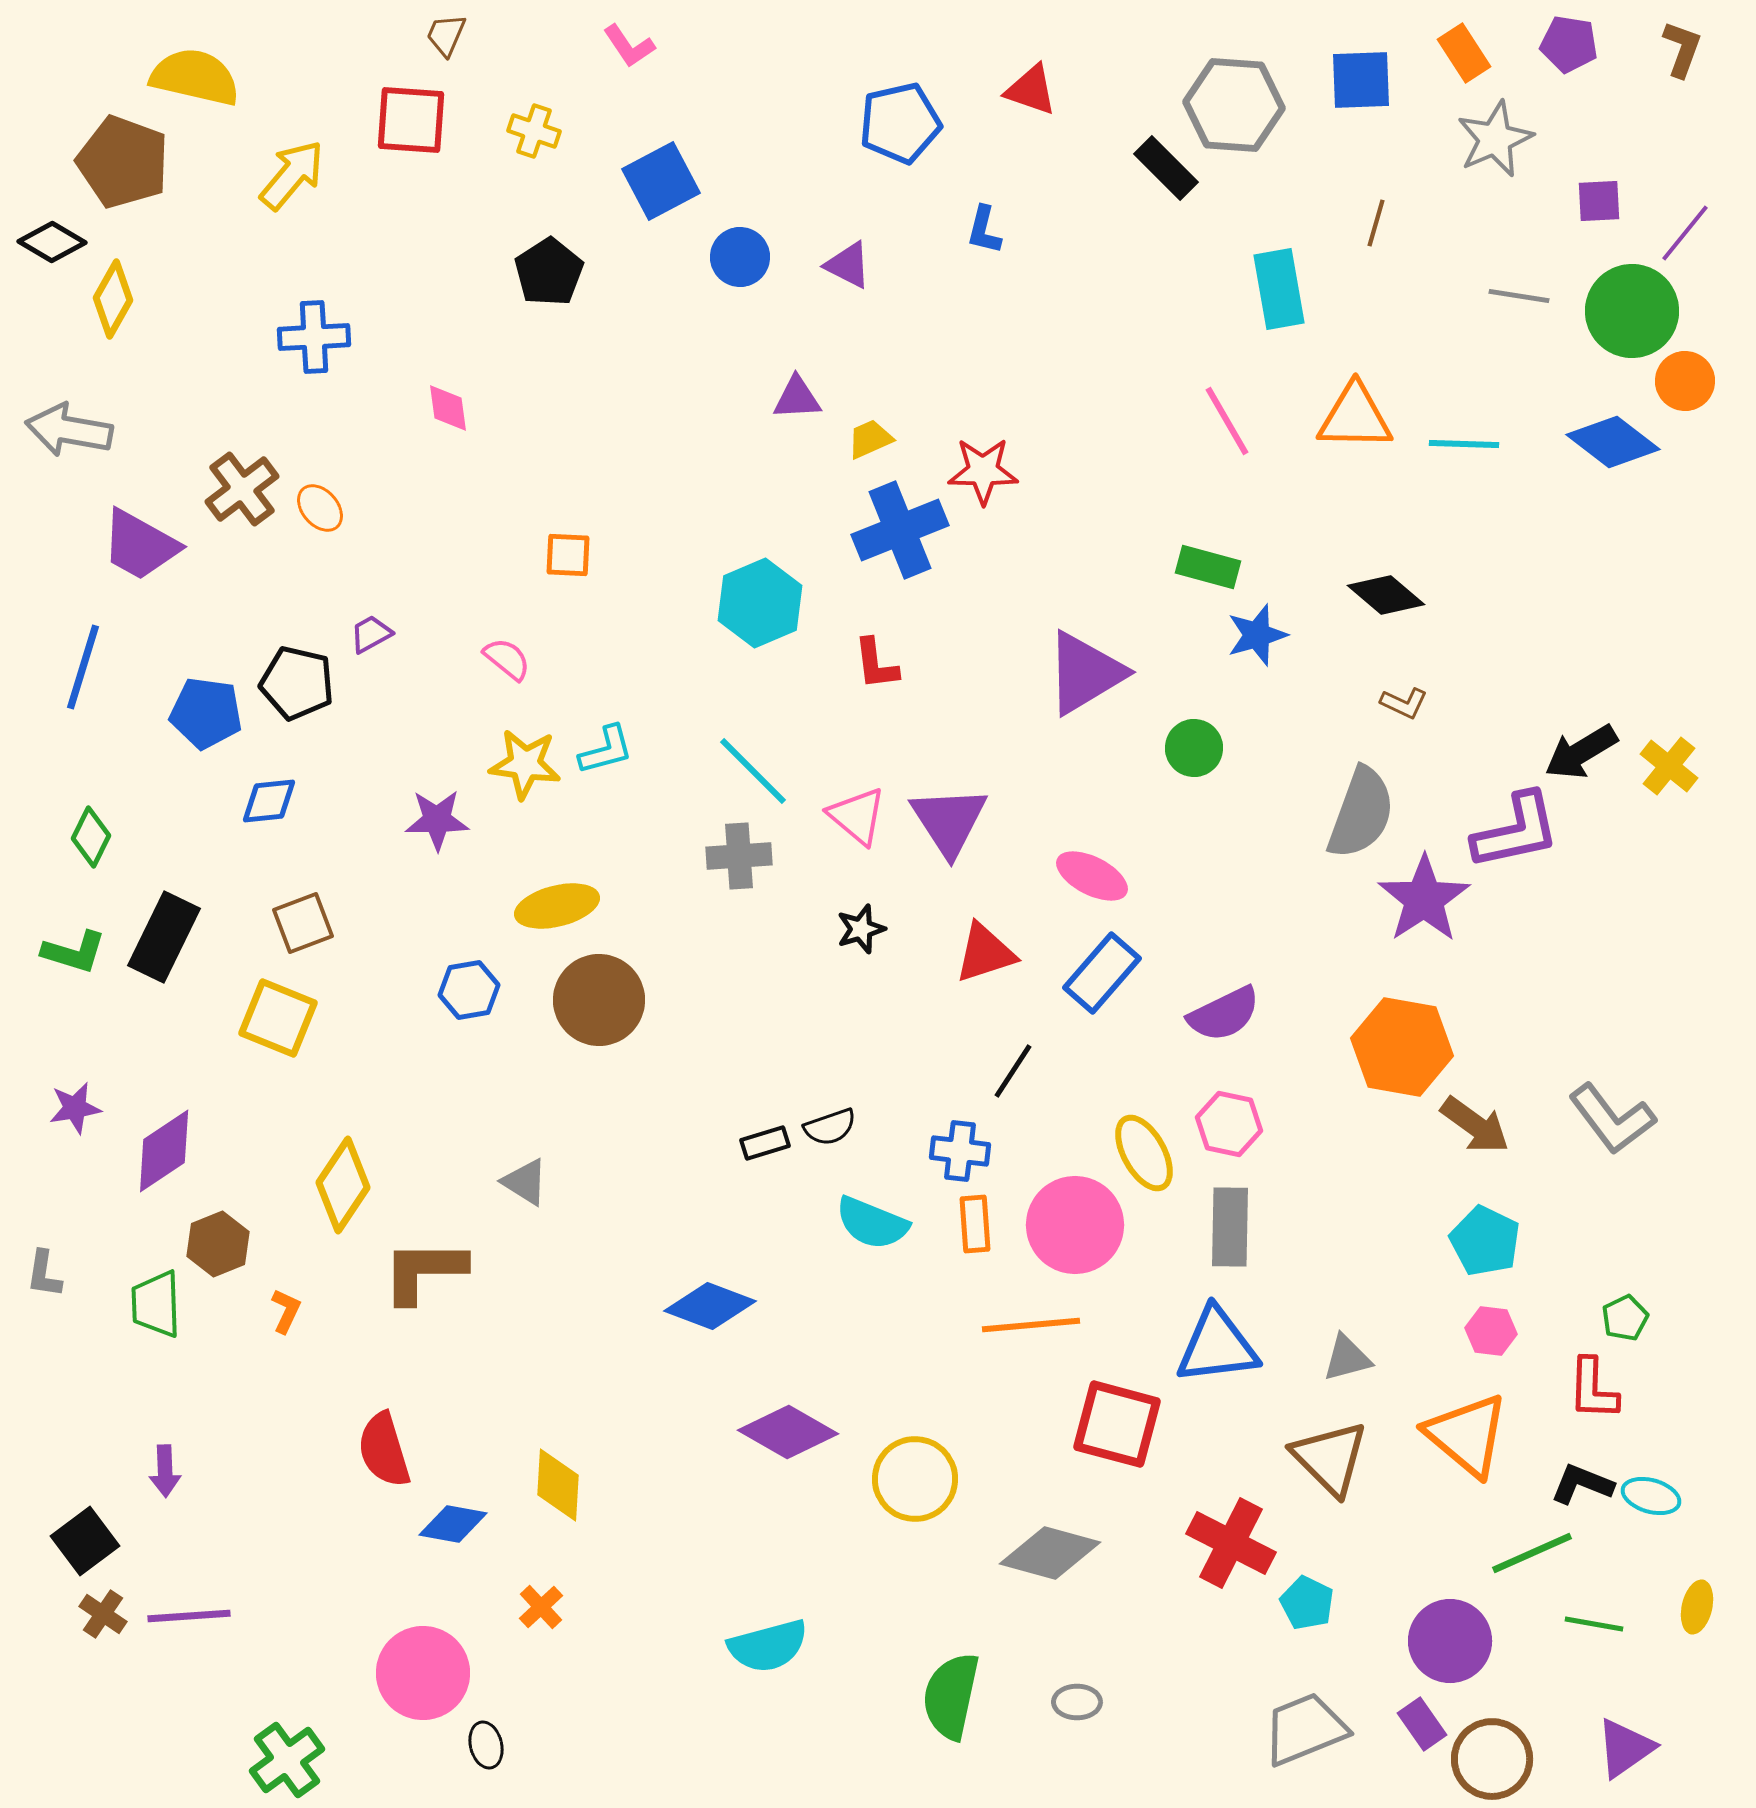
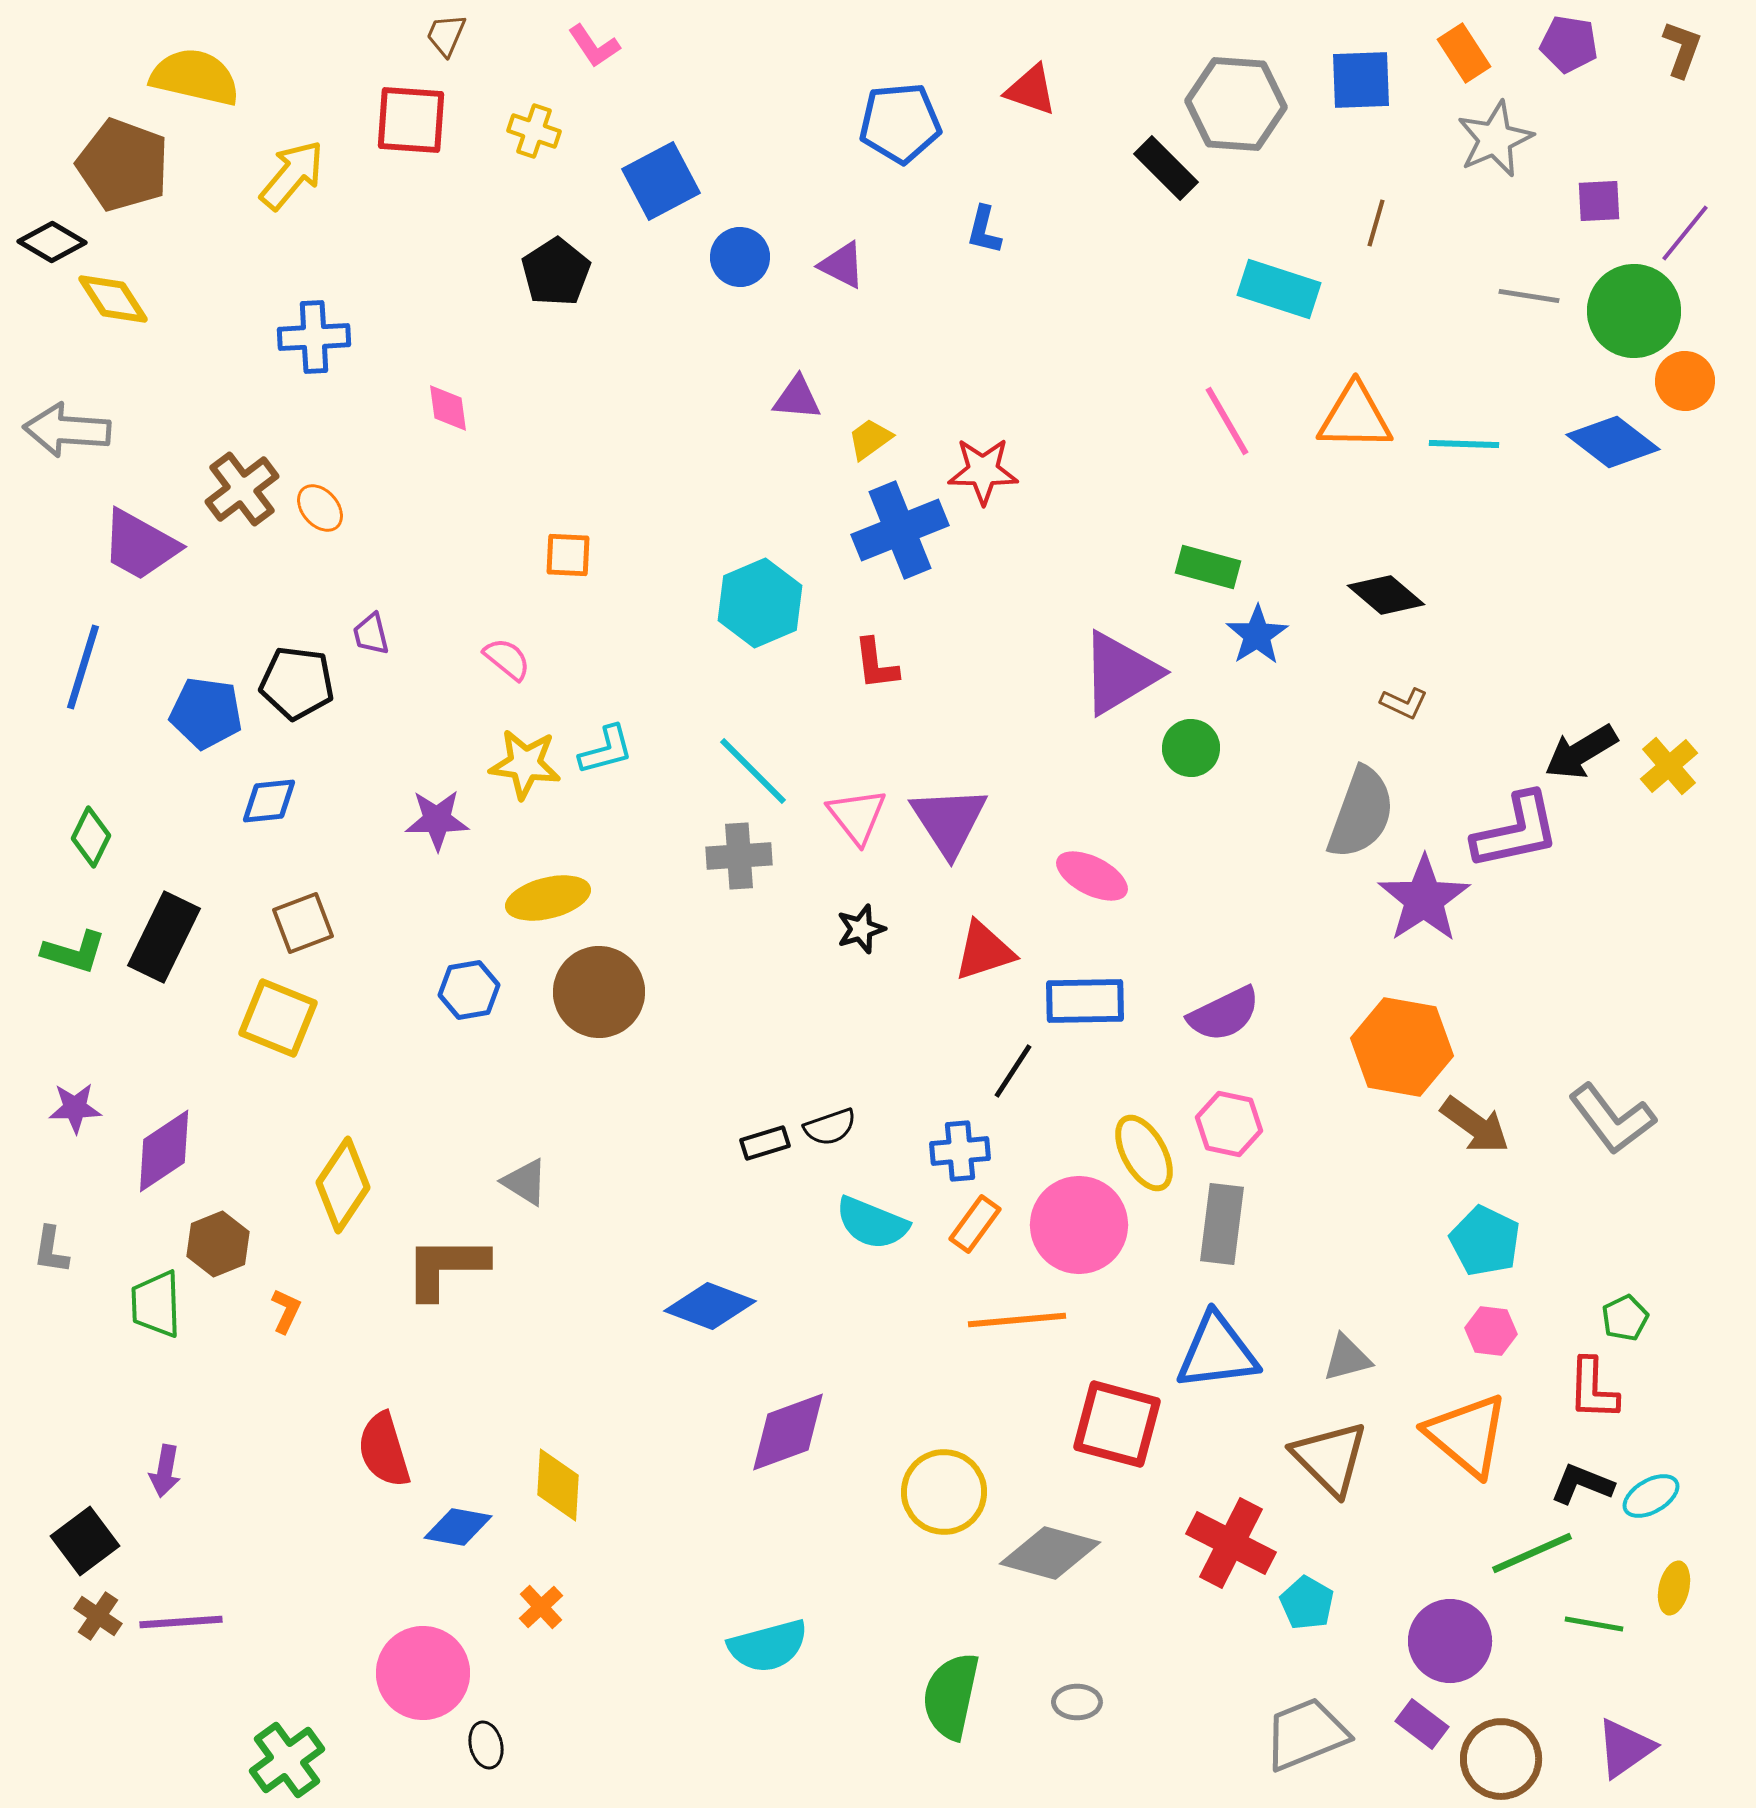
pink L-shape at (629, 46): moved 35 px left
gray hexagon at (1234, 105): moved 2 px right, 1 px up
blue pentagon at (900, 123): rotated 8 degrees clockwise
brown pentagon at (123, 162): moved 3 px down
purple triangle at (848, 265): moved 6 px left
black pentagon at (549, 272): moved 7 px right
cyan rectangle at (1279, 289): rotated 62 degrees counterclockwise
gray line at (1519, 296): moved 10 px right
yellow diamond at (113, 299): rotated 62 degrees counterclockwise
green circle at (1632, 311): moved 2 px right
purple triangle at (797, 398): rotated 8 degrees clockwise
gray arrow at (69, 430): moved 2 px left; rotated 6 degrees counterclockwise
yellow trapezoid at (870, 439): rotated 12 degrees counterclockwise
purple trapezoid at (371, 634): rotated 75 degrees counterclockwise
blue star at (1257, 635): rotated 16 degrees counterclockwise
purple triangle at (1085, 673): moved 35 px right
black pentagon at (297, 683): rotated 6 degrees counterclockwise
green circle at (1194, 748): moved 3 px left
yellow cross at (1669, 766): rotated 10 degrees clockwise
pink triangle at (857, 816): rotated 12 degrees clockwise
yellow ellipse at (557, 906): moved 9 px left, 8 px up
red triangle at (985, 953): moved 1 px left, 2 px up
blue rectangle at (1102, 973): moved 17 px left, 28 px down; rotated 48 degrees clockwise
brown circle at (599, 1000): moved 8 px up
purple star at (75, 1108): rotated 8 degrees clockwise
blue cross at (960, 1151): rotated 12 degrees counterclockwise
orange rectangle at (975, 1224): rotated 40 degrees clockwise
pink circle at (1075, 1225): moved 4 px right
gray rectangle at (1230, 1227): moved 8 px left, 3 px up; rotated 6 degrees clockwise
brown L-shape at (424, 1271): moved 22 px right, 4 px up
gray L-shape at (44, 1274): moved 7 px right, 24 px up
orange line at (1031, 1325): moved 14 px left, 5 px up
blue triangle at (1217, 1346): moved 6 px down
purple diamond at (788, 1432): rotated 50 degrees counterclockwise
purple arrow at (165, 1471): rotated 12 degrees clockwise
yellow circle at (915, 1479): moved 29 px right, 13 px down
cyan ellipse at (1651, 1496): rotated 46 degrees counterclockwise
blue diamond at (453, 1524): moved 5 px right, 3 px down
cyan pentagon at (1307, 1603): rotated 4 degrees clockwise
yellow ellipse at (1697, 1607): moved 23 px left, 19 px up
brown cross at (103, 1614): moved 5 px left, 2 px down
purple line at (189, 1616): moved 8 px left, 6 px down
purple rectangle at (1422, 1724): rotated 18 degrees counterclockwise
gray trapezoid at (1305, 1729): moved 1 px right, 5 px down
brown circle at (1492, 1759): moved 9 px right
